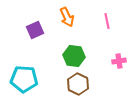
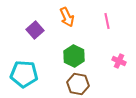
purple square: rotated 18 degrees counterclockwise
green hexagon: rotated 20 degrees clockwise
pink cross: rotated 32 degrees clockwise
cyan pentagon: moved 5 px up
brown hexagon: rotated 15 degrees counterclockwise
